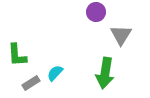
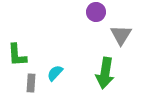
gray rectangle: rotated 54 degrees counterclockwise
